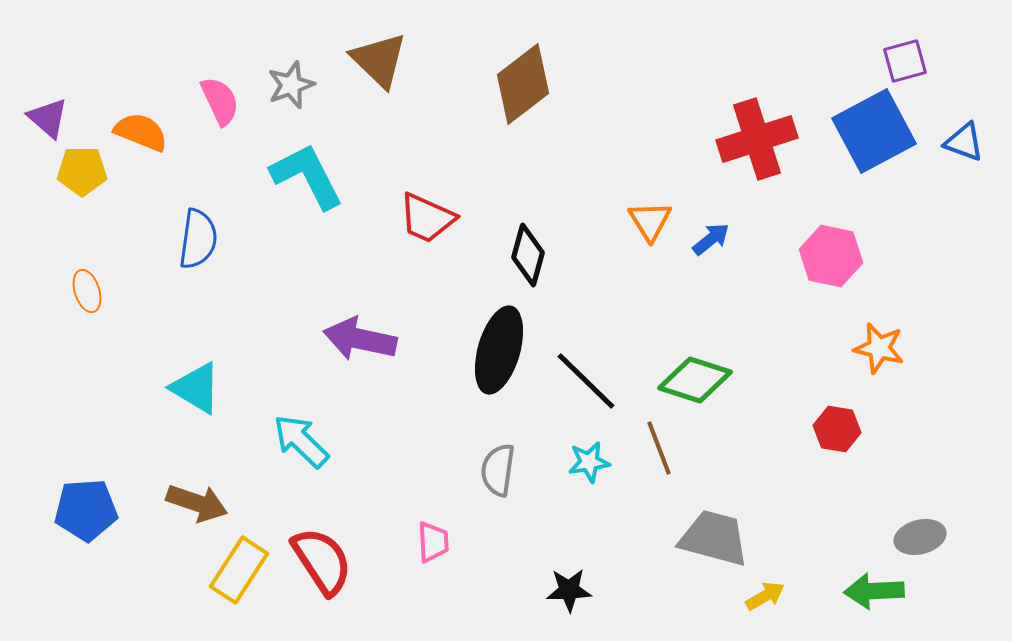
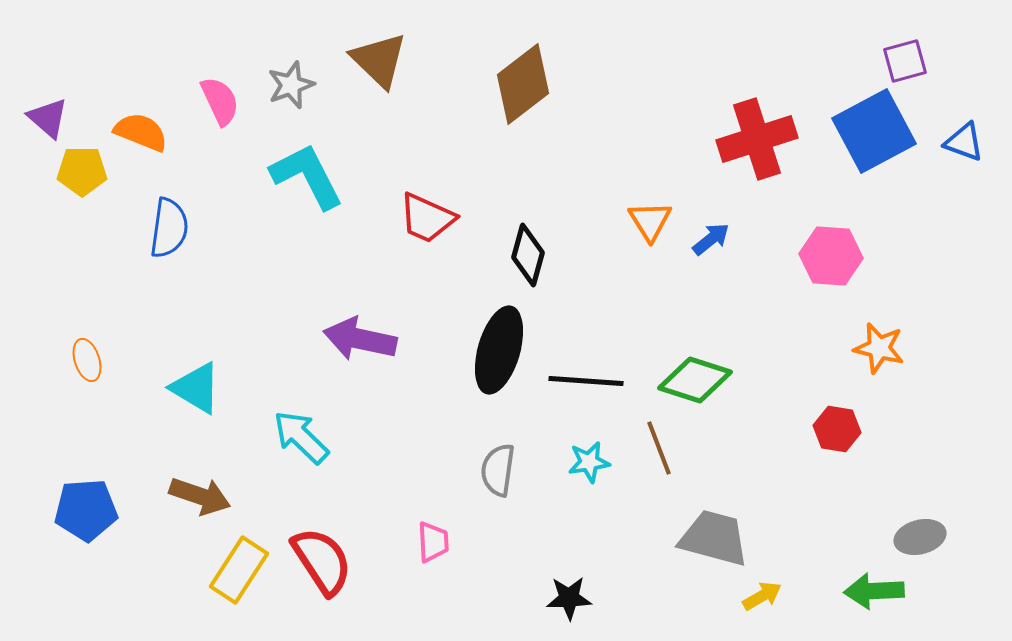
blue semicircle: moved 29 px left, 11 px up
pink hexagon: rotated 8 degrees counterclockwise
orange ellipse: moved 69 px down
black line: rotated 40 degrees counterclockwise
cyan arrow: moved 4 px up
brown arrow: moved 3 px right, 7 px up
black star: moved 8 px down
yellow arrow: moved 3 px left
